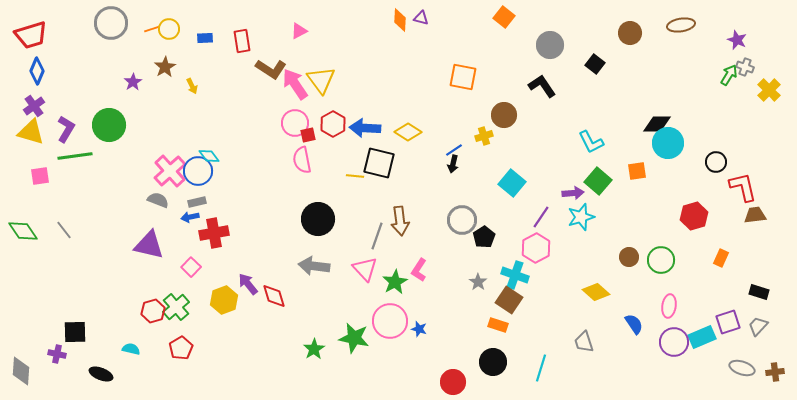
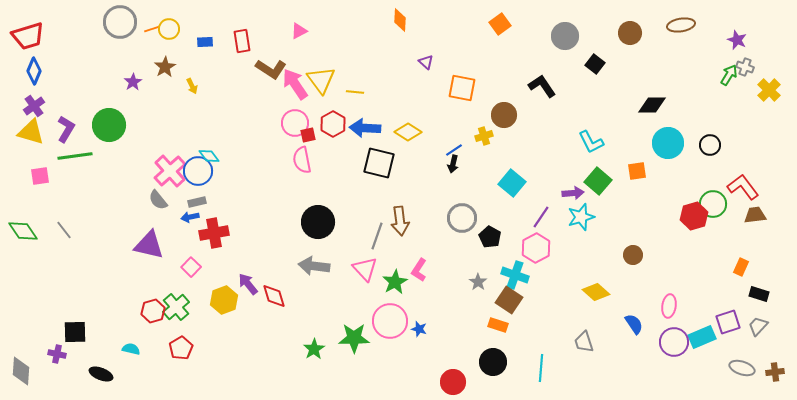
orange square at (504, 17): moved 4 px left, 7 px down; rotated 15 degrees clockwise
purple triangle at (421, 18): moved 5 px right, 44 px down; rotated 28 degrees clockwise
gray circle at (111, 23): moved 9 px right, 1 px up
red trapezoid at (31, 35): moved 3 px left, 1 px down
blue rectangle at (205, 38): moved 4 px down
gray circle at (550, 45): moved 15 px right, 9 px up
blue diamond at (37, 71): moved 3 px left
orange square at (463, 77): moved 1 px left, 11 px down
black diamond at (657, 124): moved 5 px left, 19 px up
black circle at (716, 162): moved 6 px left, 17 px up
yellow line at (355, 176): moved 84 px up
red L-shape at (743, 187): rotated 24 degrees counterclockwise
gray semicircle at (158, 200): rotated 150 degrees counterclockwise
black circle at (318, 219): moved 3 px down
gray circle at (462, 220): moved 2 px up
black pentagon at (484, 237): moved 6 px right; rotated 10 degrees counterclockwise
brown circle at (629, 257): moved 4 px right, 2 px up
orange rectangle at (721, 258): moved 20 px right, 9 px down
green circle at (661, 260): moved 52 px right, 56 px up
black rectangle at (759, 292): moved 2 px down
green star at (354, 338): rotated 12 degrees counterclockwise
cyan line at (541, 368): rotated 12 degrees counterclockwise
